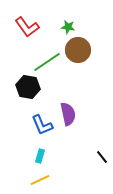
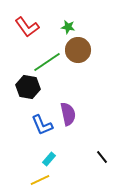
cyan rectangle: moved 9 px right, 3 px down; rotated 24 degrees clockwise
